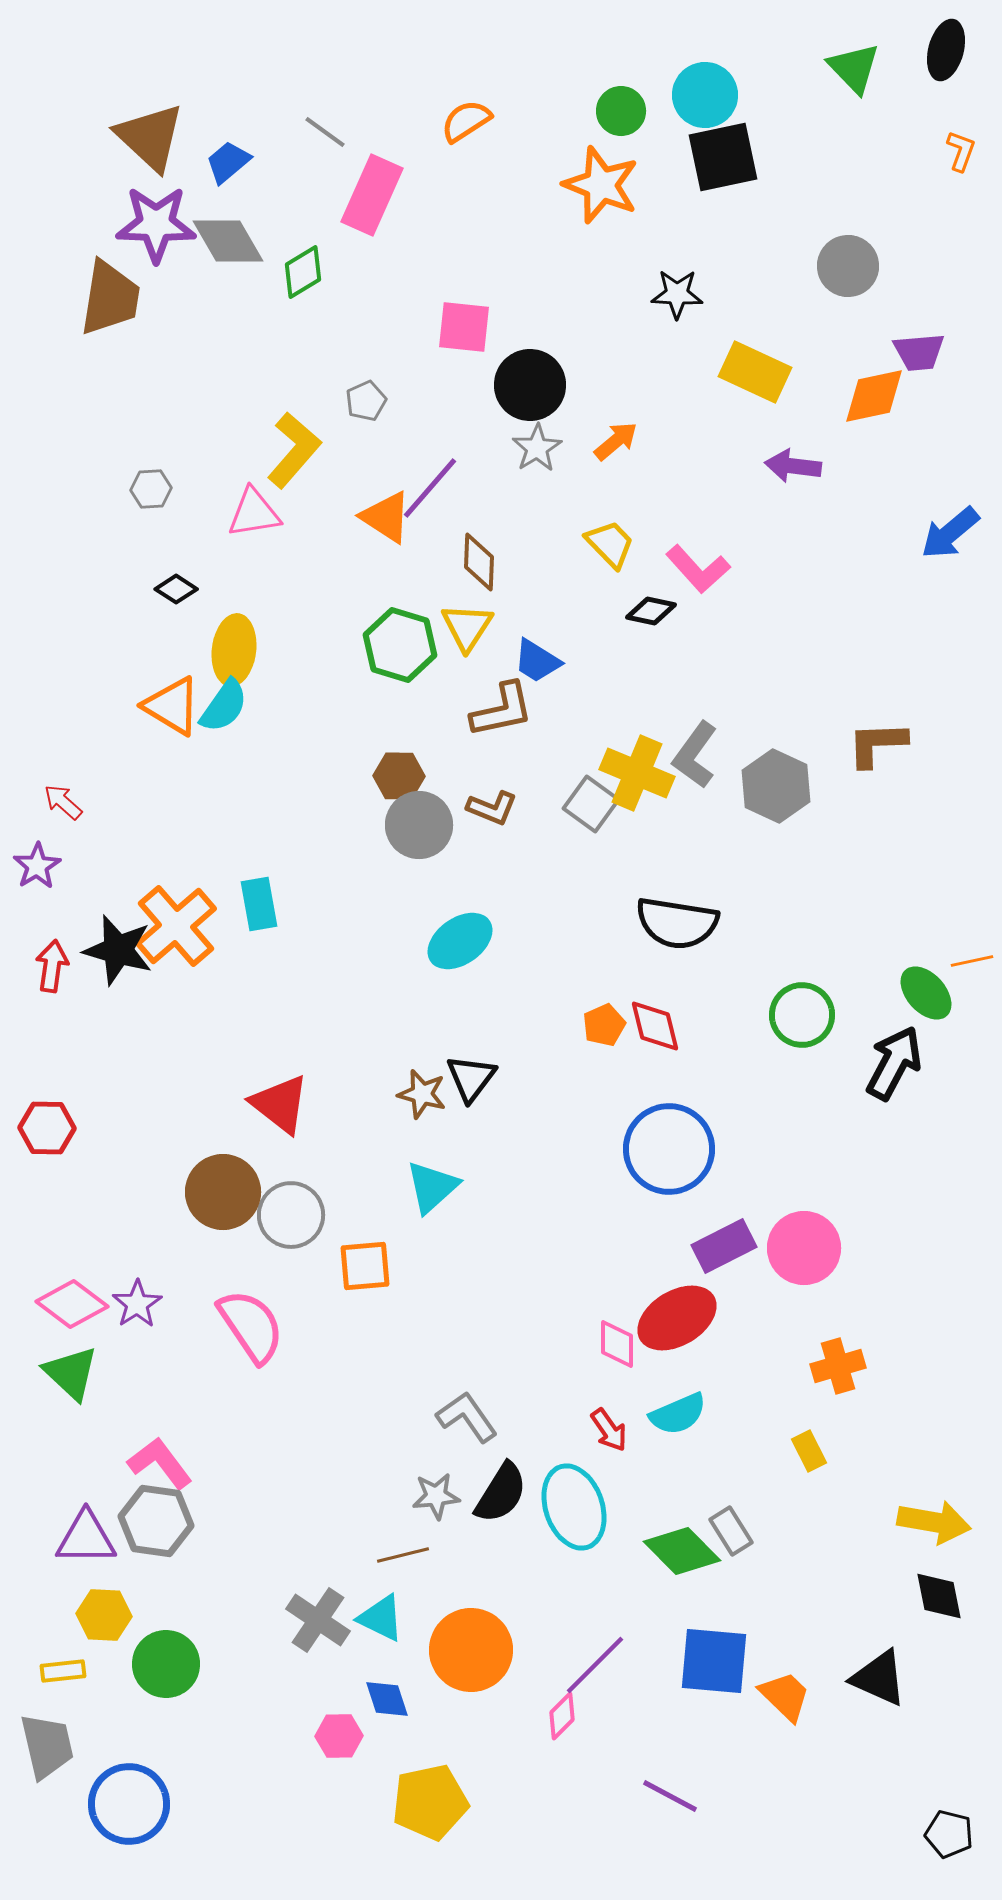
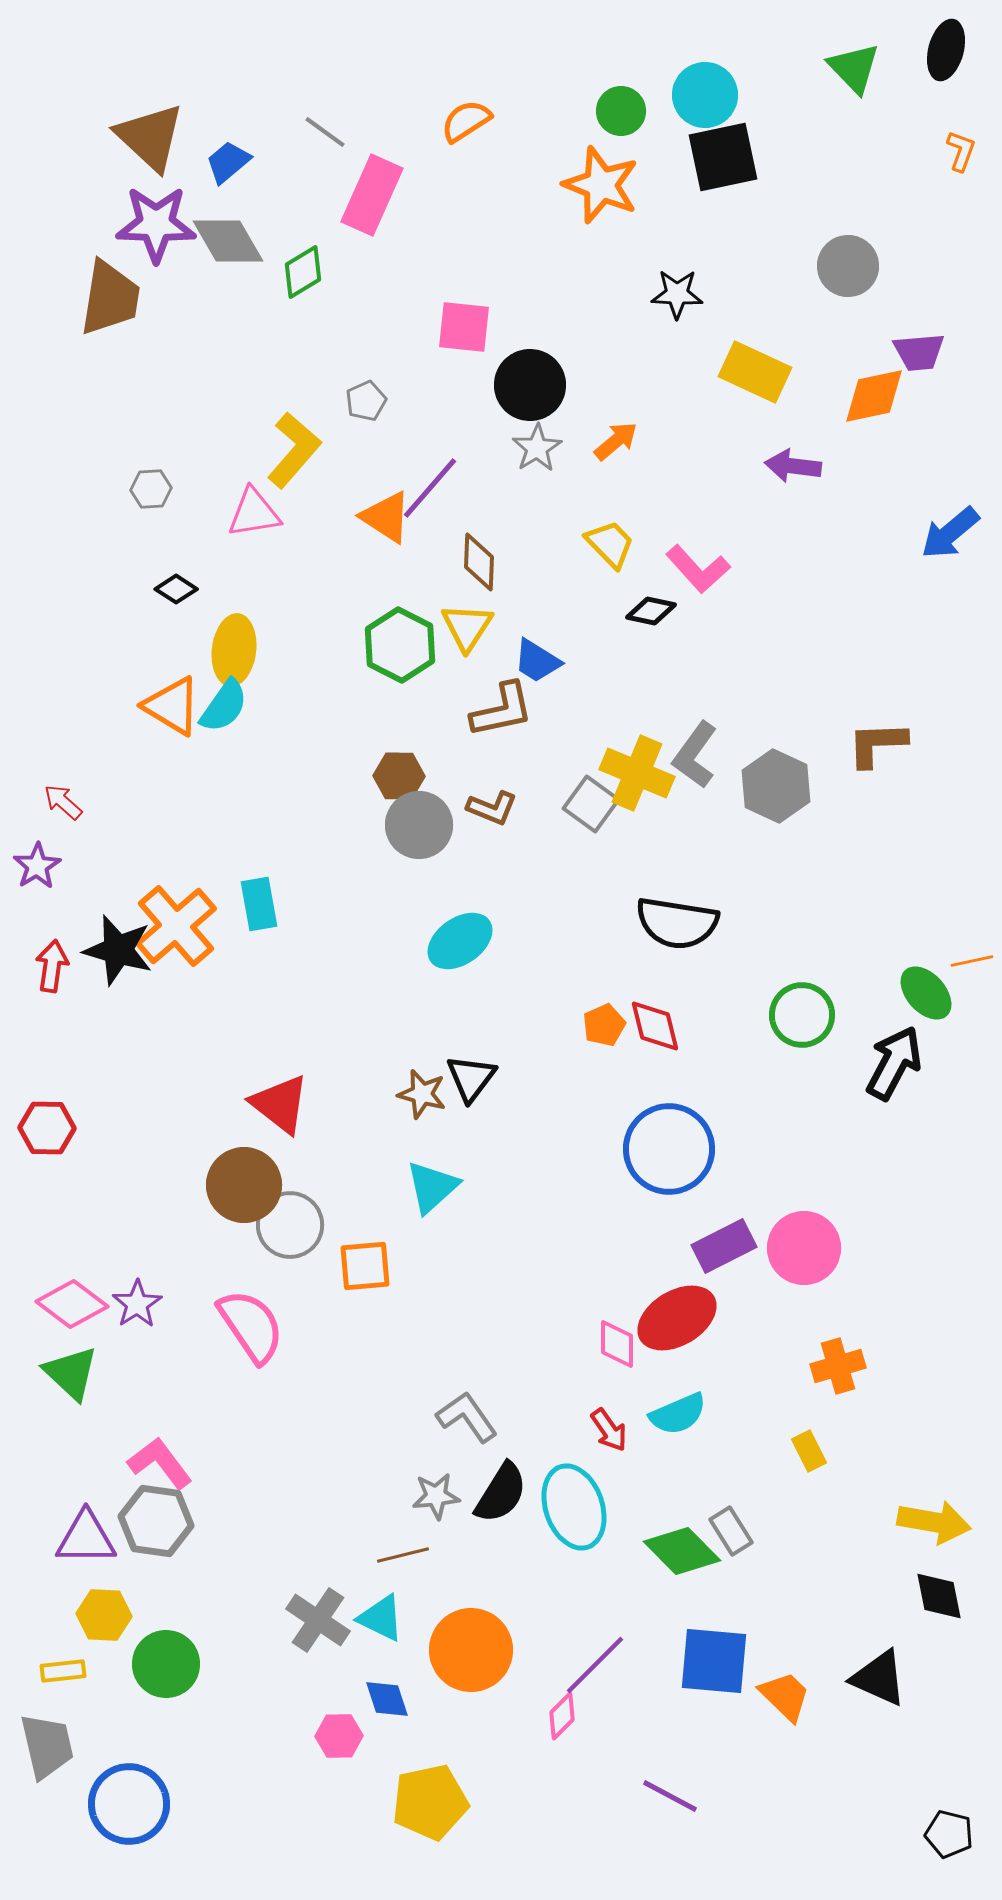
green hexagon at (400, 645): rotated 10 degrees clockwise
brown circle at (223, 1192): moved 21 px right, 7 px up
gray circle at (291, 1215): moved 1 px left, 10 px down
